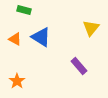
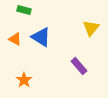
orange star: moved 7 px right, 1 px up
